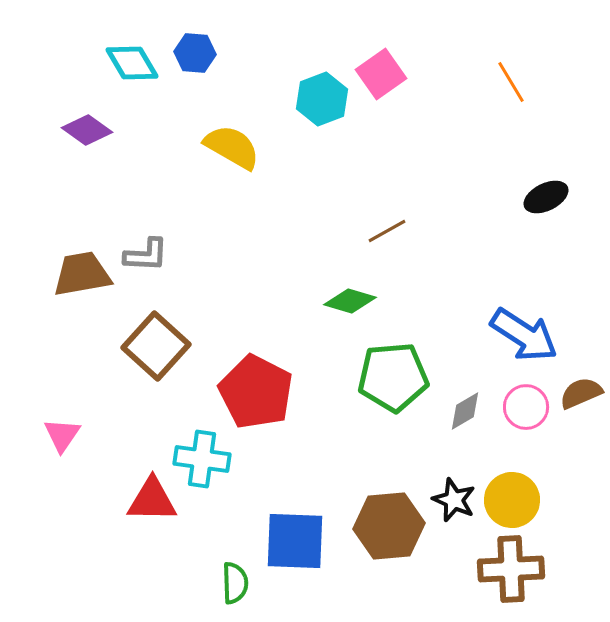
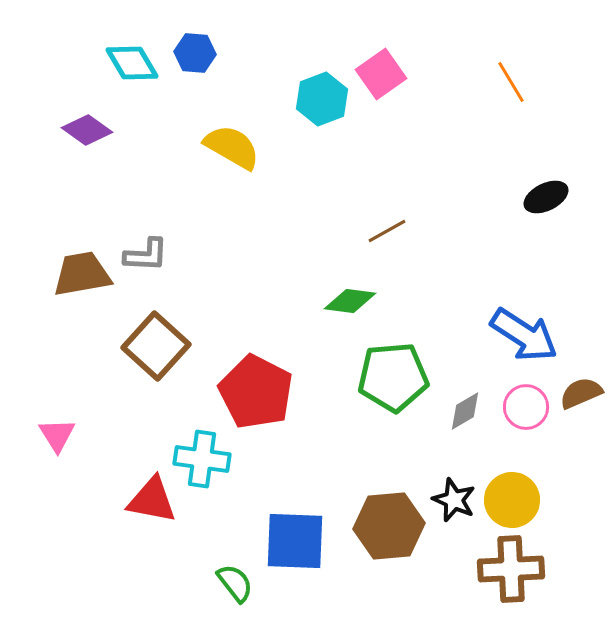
green diamond: rotated 9 degrees counterclockwise
pink triangle: moved 5 px left; rotated 6 degrees counterclockwise
red triangle: rotated 10 degrees clockwise
green semicircle: rotated 36 degrees counterclockwise
